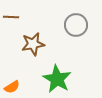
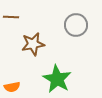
orange semicircle: rotated 21 degrees clockwise
